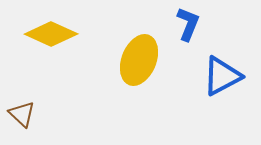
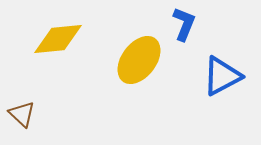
blue L-shape: moved 4 px left
yellow diamond: moved 7 px right, 5 px down; rotated 30 degrees counterclockwise
yellow ellipse: rotated 15 degrees clockwise
